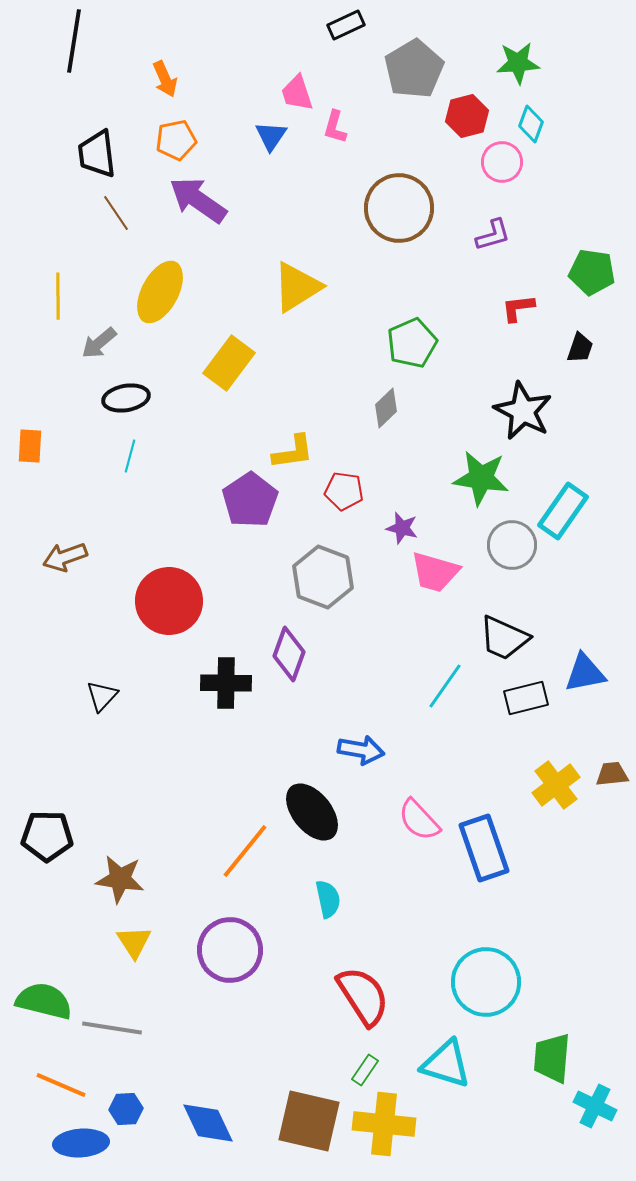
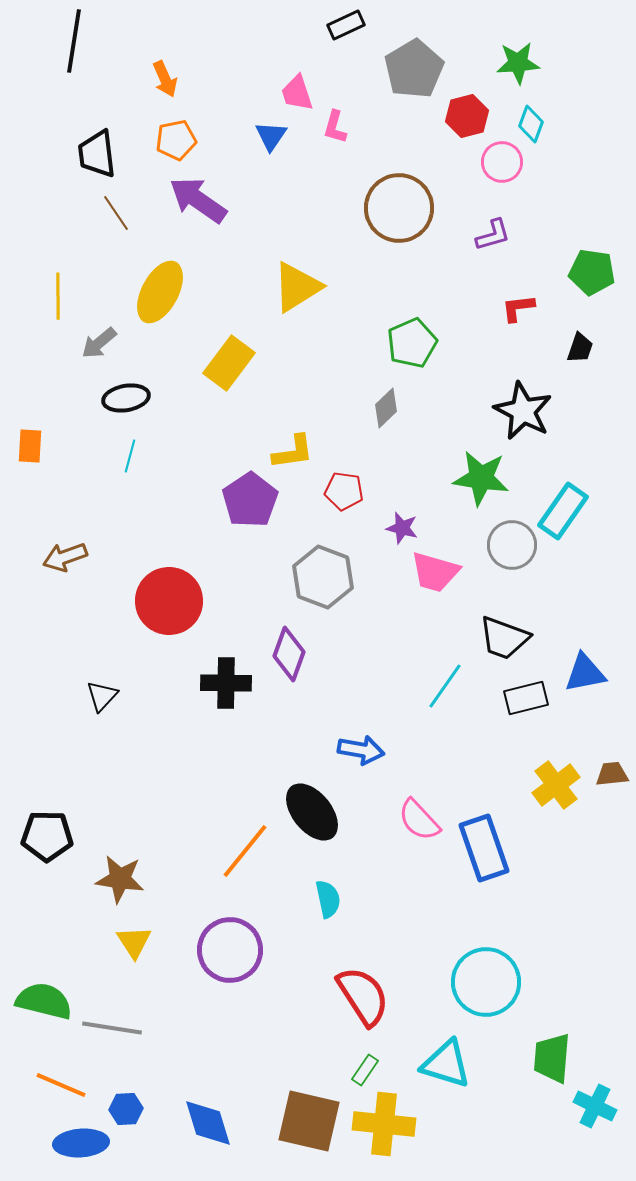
black trapezoid at (504, 638): rotated 4 degrees counterclockwise
blue diamond at (208, 1123): rotated 8 degrees clockwise
